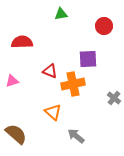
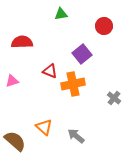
purple square: moved 6 px left, 5 px up; rotated 36 degrees counterclockwise
orange triangle: moved 9 px left, 15 px down
brown semicircle: moved 1 px left, 7 px down
